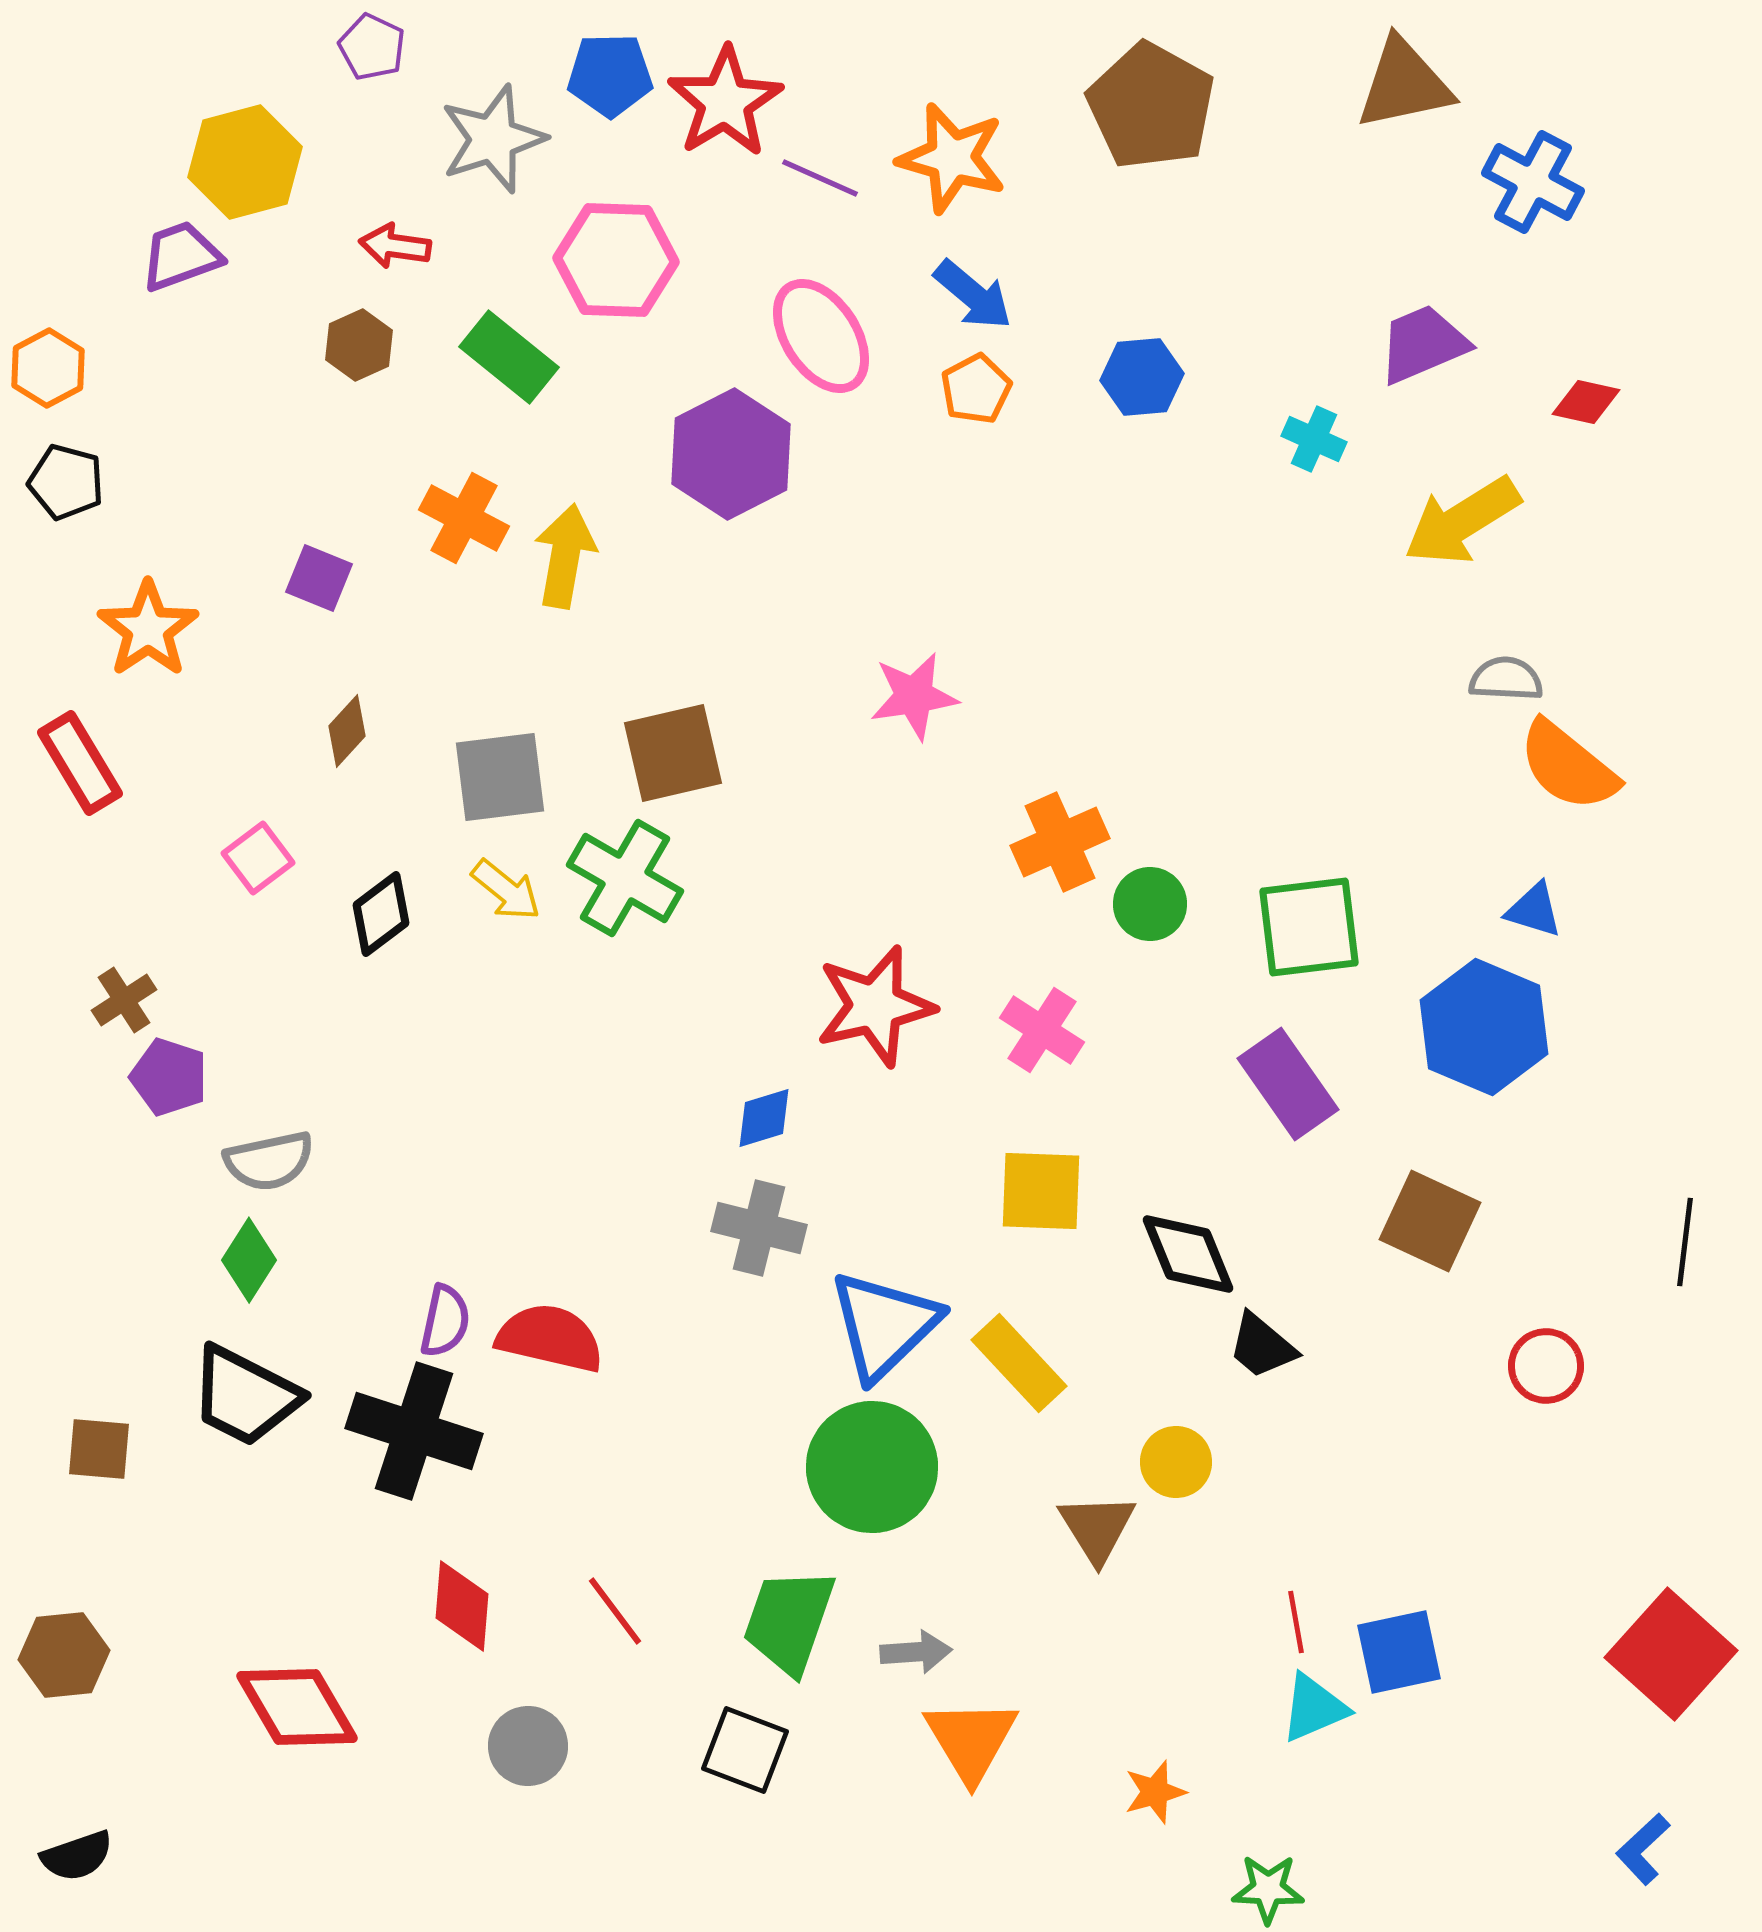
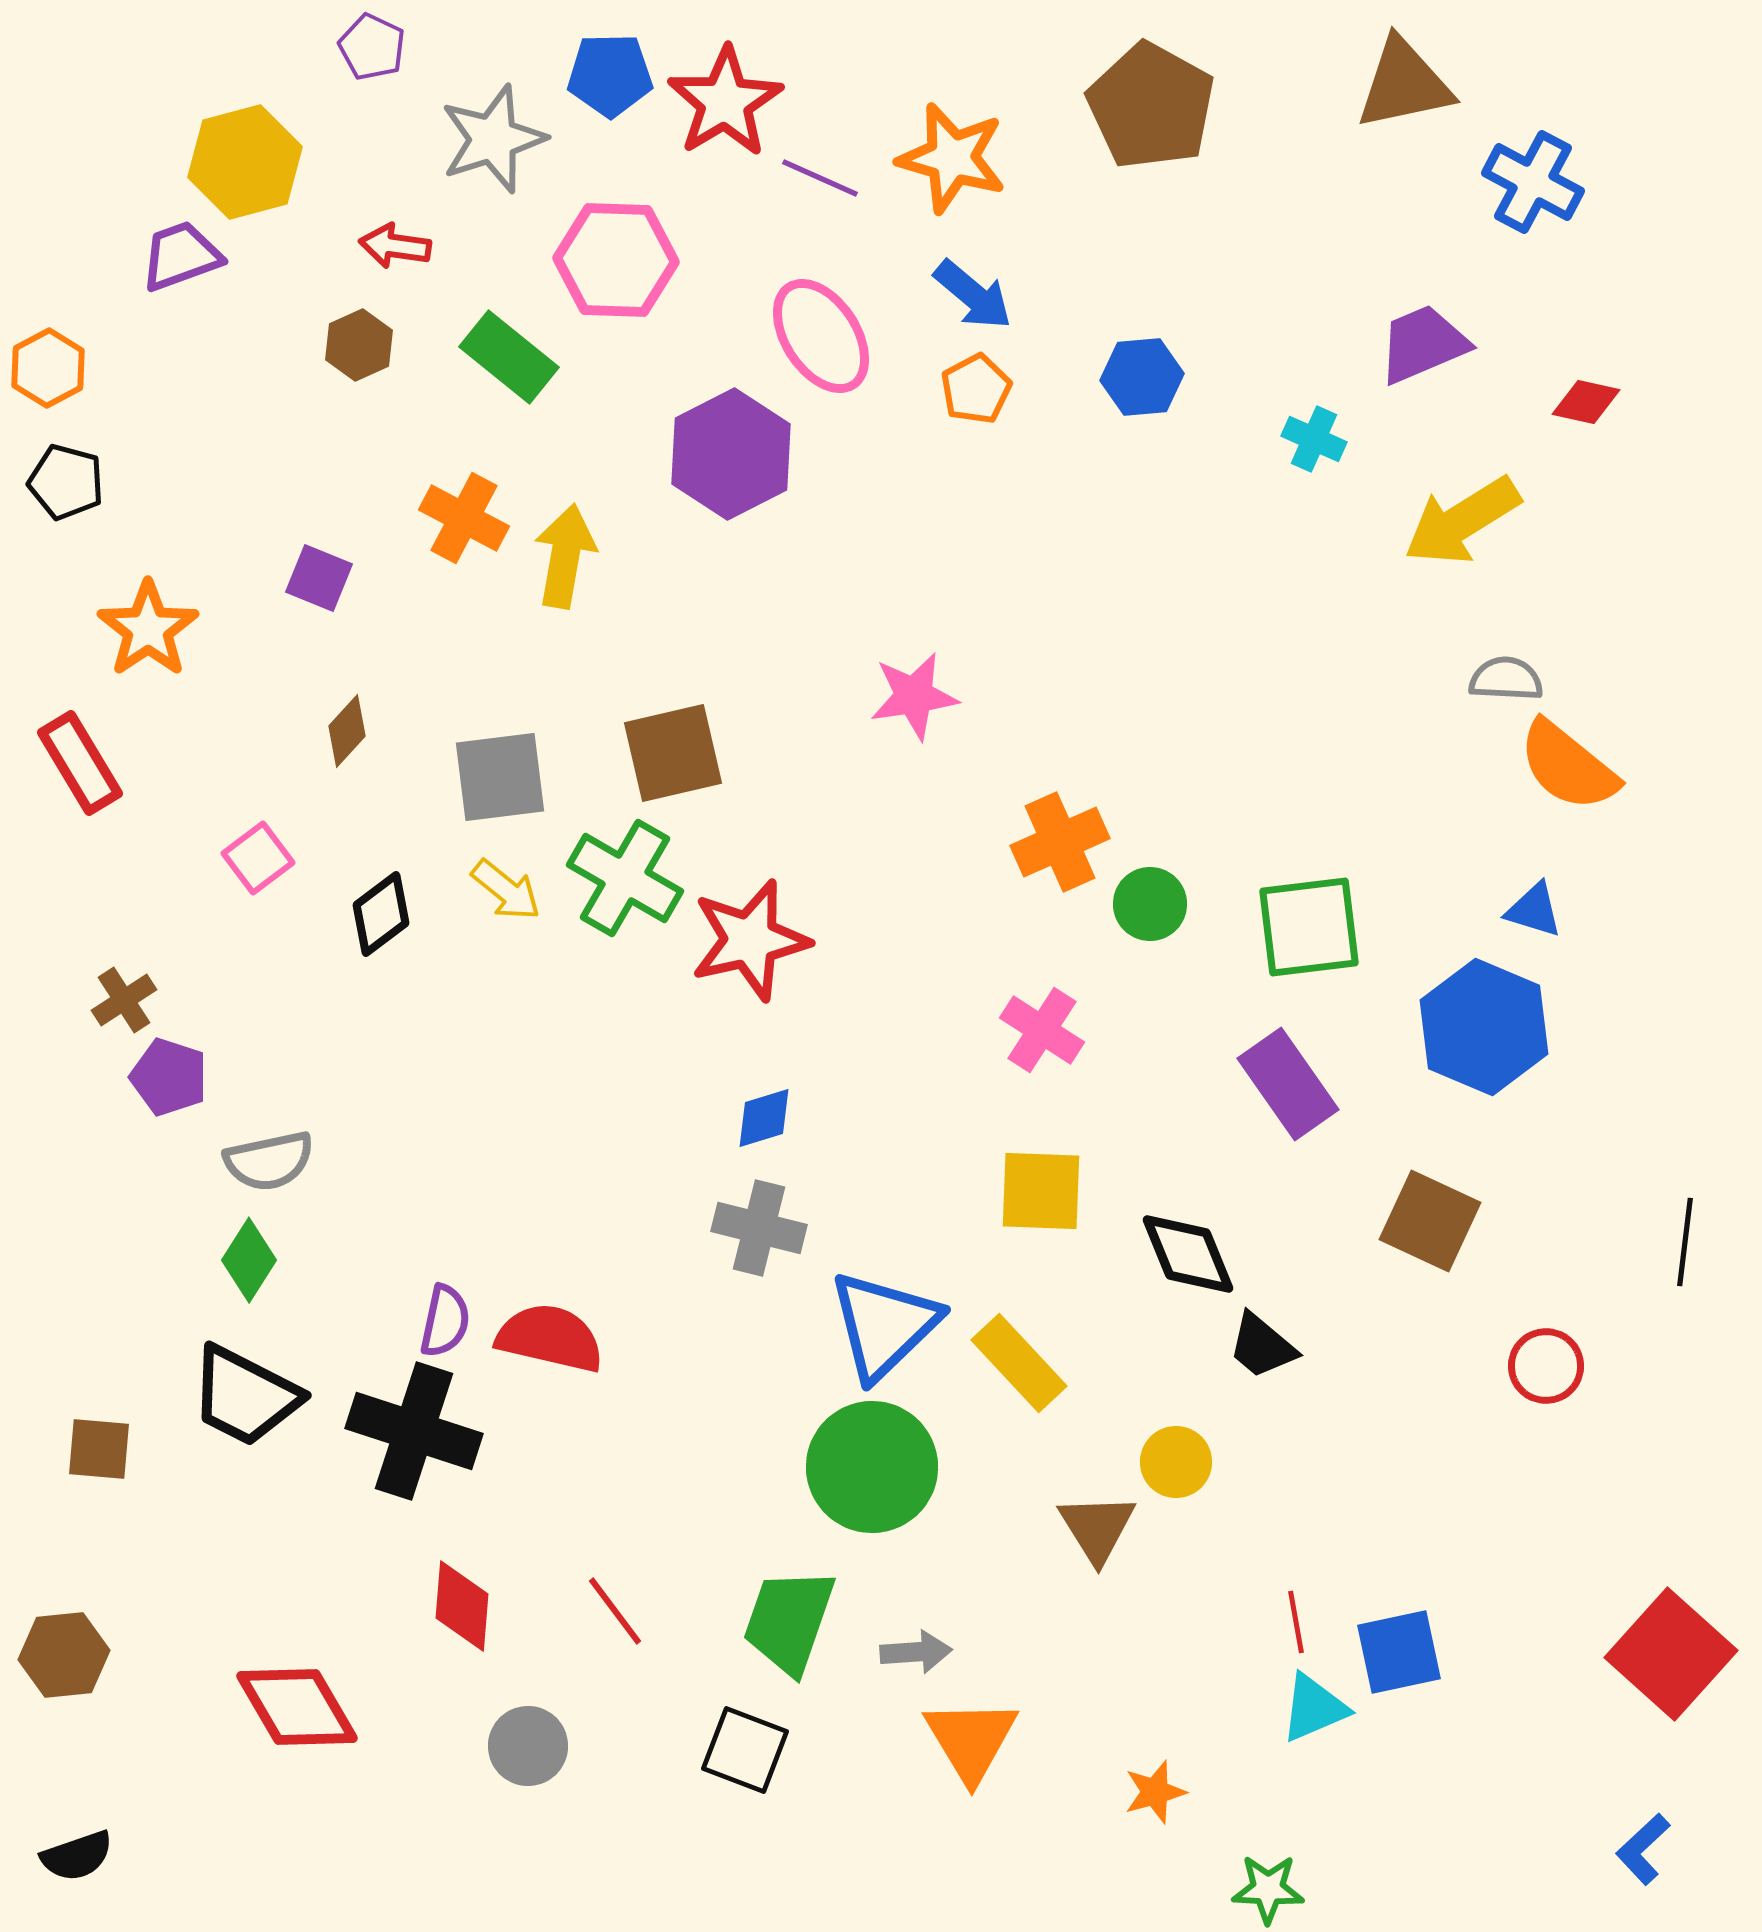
red star at (875, 1006): moved 125 px left, 66 px up
